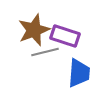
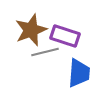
brown star: moved 3 px left
